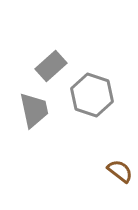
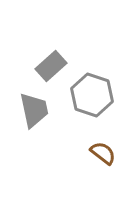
brown semicircle: moved 17 px left, 18 px up
